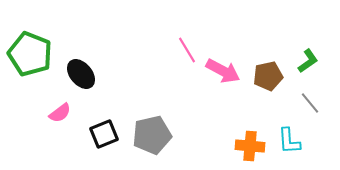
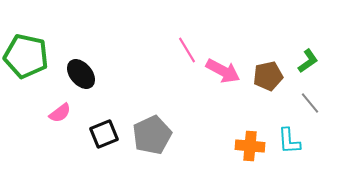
green pentagon: moved 4 px left, 2 px down; rotated 9 degrees counterclockwise
gray pentagon: rotated 12 degrees counterclockwise
